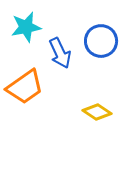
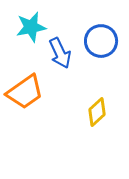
cyan star: moved 5 px right
orange trapezoid: moved 5 px down
yellow diamond: rotated 76 degrees counterclockwise
